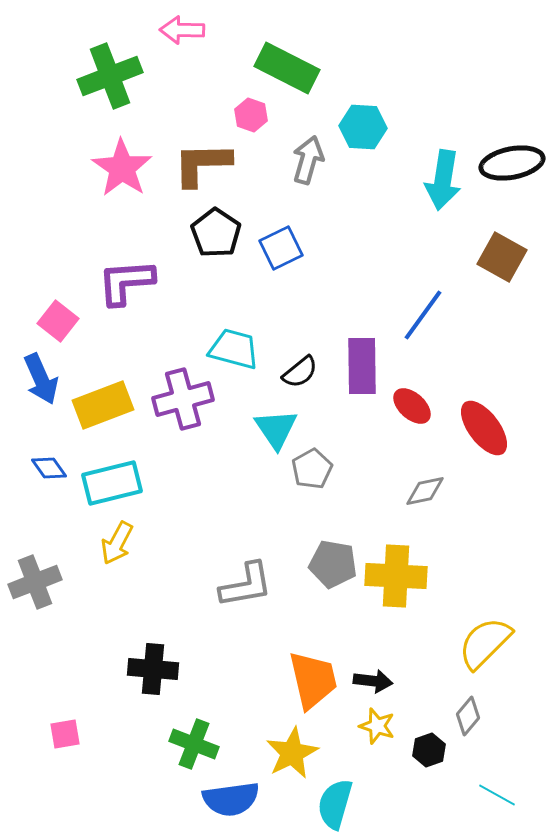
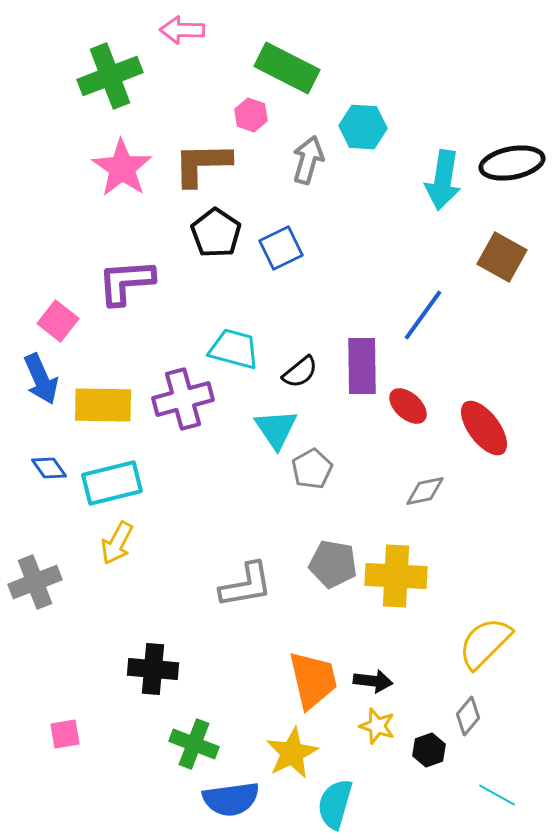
yellow rectangle at (103, 405): rotated 22 degrees clockwise
red ellipse at (412, 406): moved 4 px left
